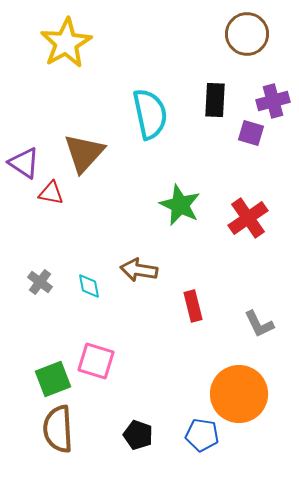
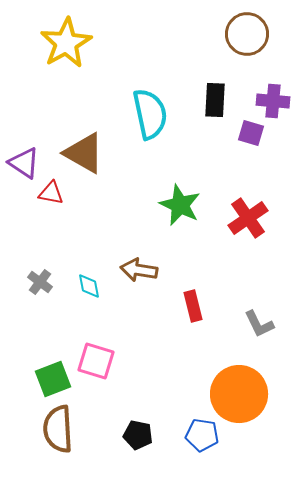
purple cross: rotated 20 degrees clockwise
brown triangle: rotated 42 degrees counterclockwise
black pentagon: rotated 8 degrees counterclockwise
